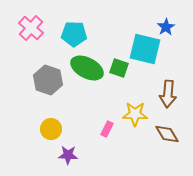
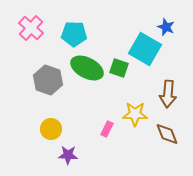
blue star: rotated 18 degrees counterclockwise
cyan square: rotated 16 degrees clockwise
brown diamond: rotated 10 degrees clockwise
